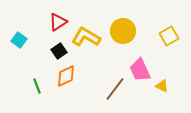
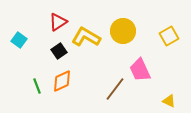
orange diamond: moved 4 px left, 5 px down
yellow triangle: moved 7 px right, 15 px down
